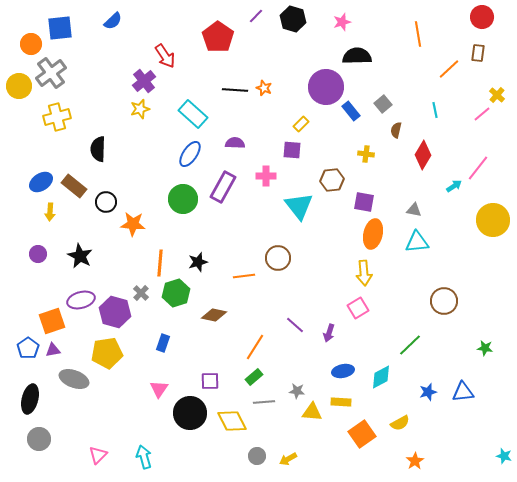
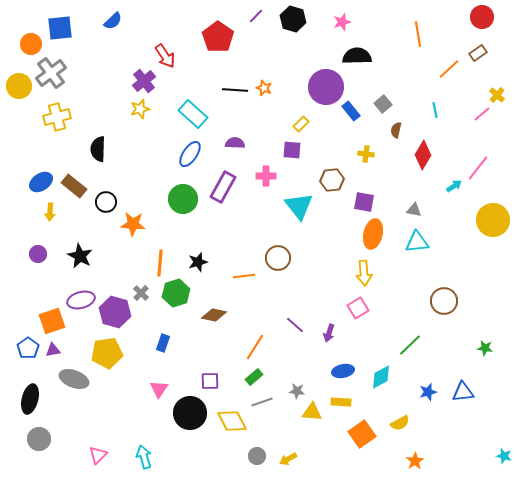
brown rectangle at (478, 53): rotated 48 degrees clockwise
gray line at (264, 402): moved 2 px left; rotated 15 degrees counterclockwise
